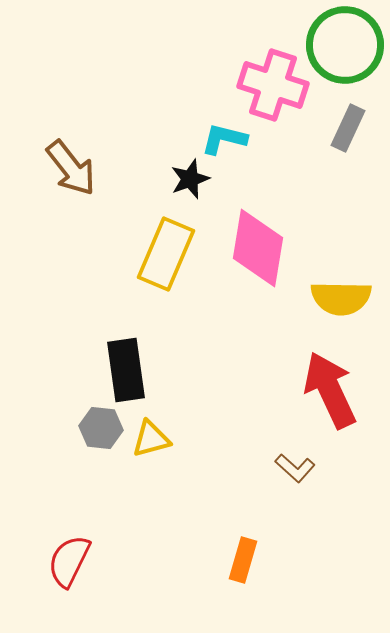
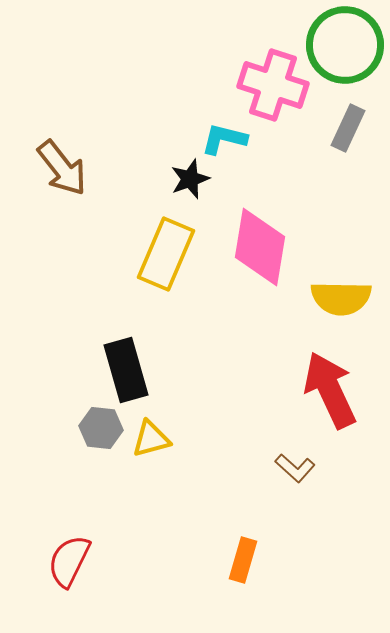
brown arrow: moved 9 px left
pink diamond: moved 2 px right, 1 px up
black rectangle: rotated 8 degrees counterclockwise
